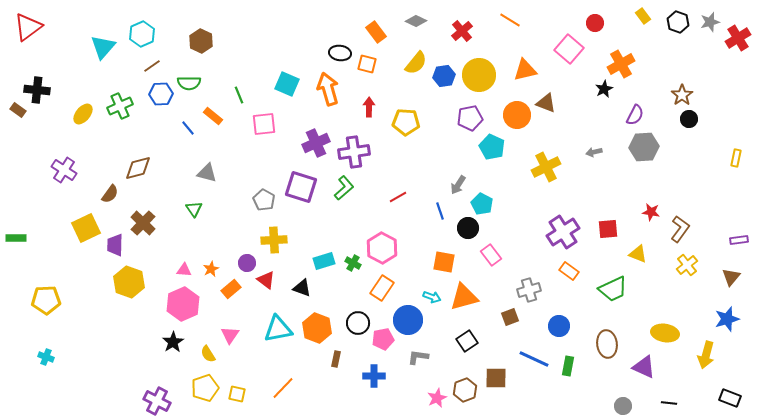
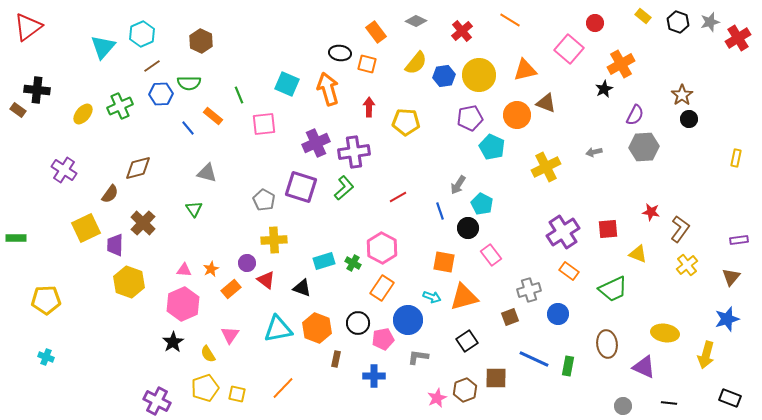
yellow rectangle at (643, 16): rotated 14 degrees counterclockwise
blue circle at (559, 326): moved 1 px left, 12 px up
